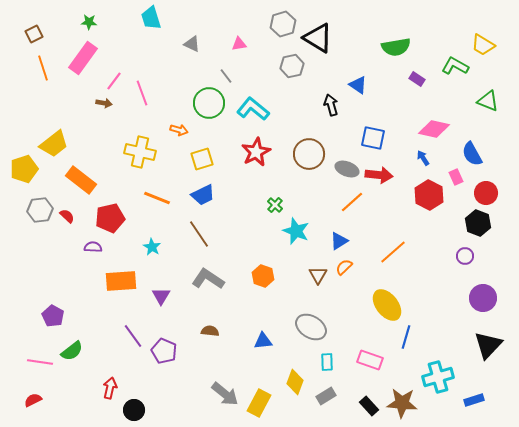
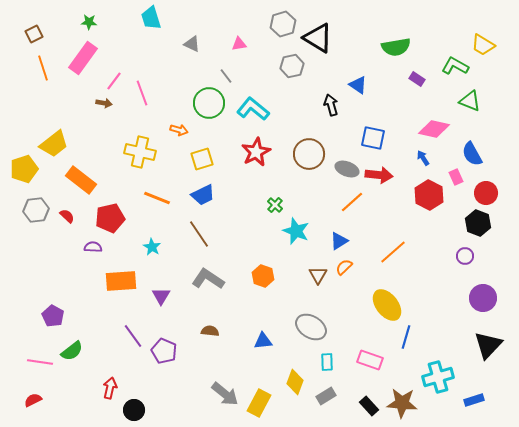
green triangle at (488, 101): moved 18 px left
gray hexagon at (40, 210): moved 4 px left
